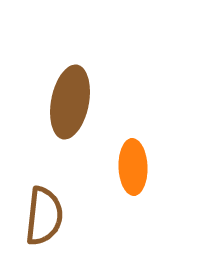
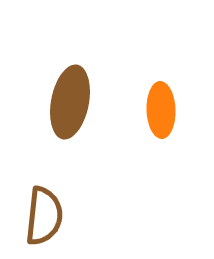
orange ellipse: moved 28 px right, 57 px up
